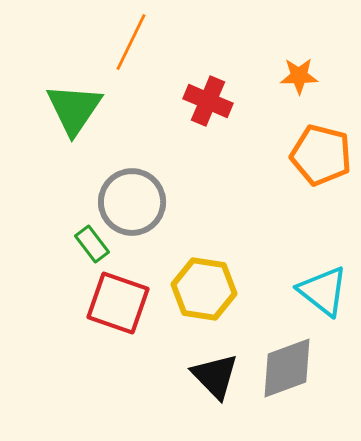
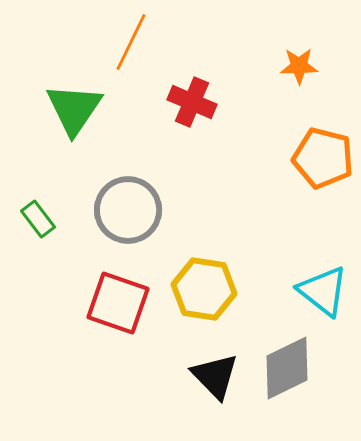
orange star: moved 10 px up
red cross: moved 16 px left, 1 px down
orange pentagon: moved 2 px right, 3 px down
gray circle: moved 4 px left, 8 px down
green rectangle: moved 54 px left, 25 px up
gray diamond: rotated 6 degrees counterclockwise
